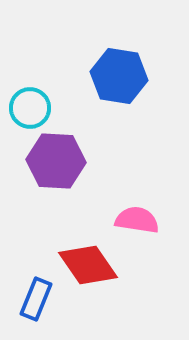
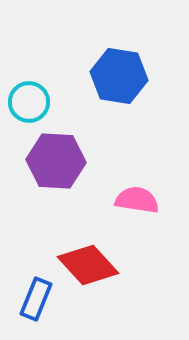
cyan circle: moved 1 px left, 6 px up
pink semicircle: moved 20 px up
red diamond: rotated 8 degrees counterclockwise
